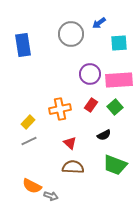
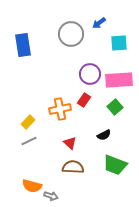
red rectangle: moved 7 px left, 5 px up
orange semicircle: rotated 12 degrees counterclockwise
